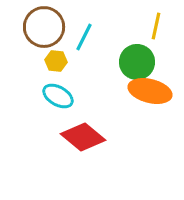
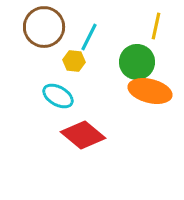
cyan line: moved 5 px right
yellow hexagon: moved 18 px right
red diamond: moved 2 px up
